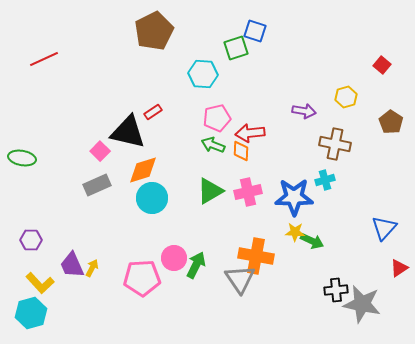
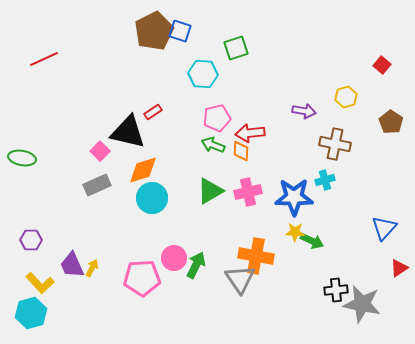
blue square at (255, 31): moved 75 px left
